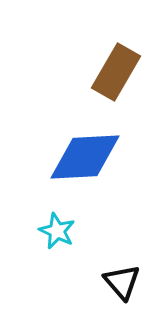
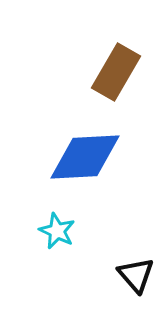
black triangle: moved 14 px right, 7 px up
